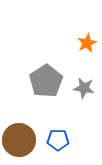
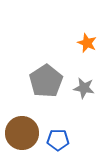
orange star: rotated 24 degrees counterclockwise
brown circle: moved 3 px right, 7 px up
